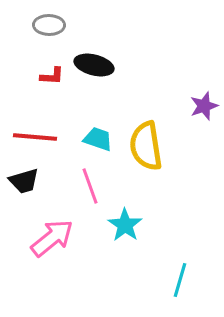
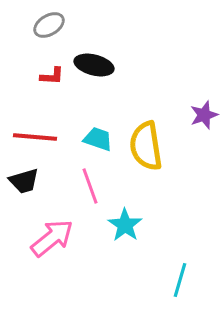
gray ellipse: rotated 32 degrees counterclockwise
purple star: moved 9 px down
